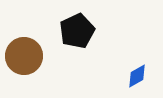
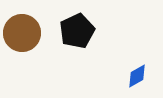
brown circle: moved 2 px left, 23 px up
